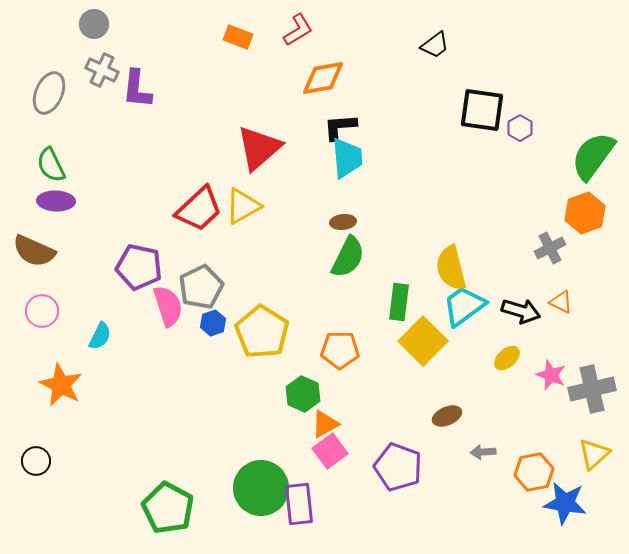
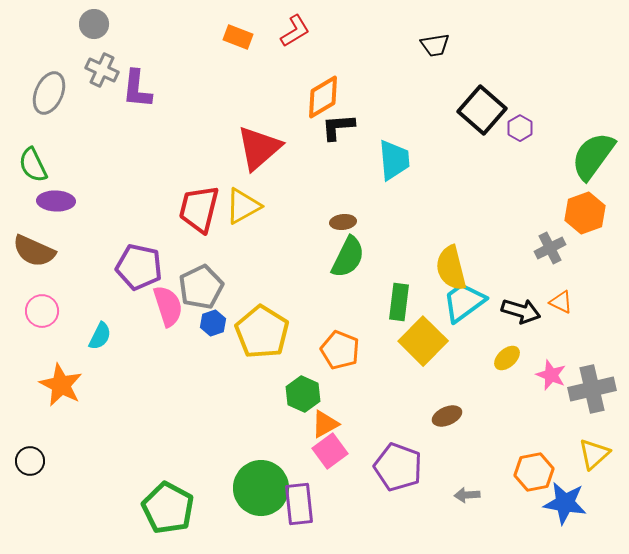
red L-shape at (298, 30): moved 3 px left, 1 px down
black trapezoid at (435, 45): rotated 28 degrees clockwise
orange diamond at (323, 78): moved 19 px down; rotated 21 degrees counterclockwise
black square at (482, 110): rotated 33 degrees clockwise
black L-shape at (340, 127): moved 2 px left
cyan trapezoid at (347, 158): moved 47 px right, 2 px down
green semicircle at (51, 165): moved 18 px left
red trapezoid at (199, 209): rotated 147 degrees clockwise
cyan trapezoid at (464, 306): moved 4 px up
orange pentagon at (340, 350): rotated 21 degrees clockwise
gray arrow at (483, 452): moved 16 px left, 43 px down
black circle at (36, 461): moved 6 px left
